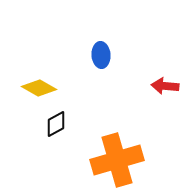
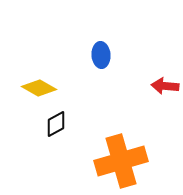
orange cross: moved 4 px right, 1 px down
